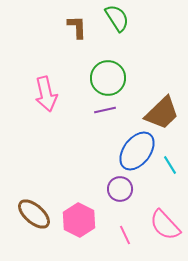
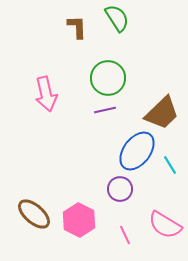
pink semicircle: rotated 16 degrees counterclockwise
